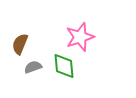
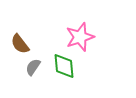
brown semicircle: rotated 60 degrees counterclockwise
gray semicircle: rotated 36 degrees counterclockwise
